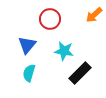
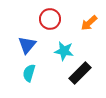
orange arrow: moved 5 px left, 8 px down
